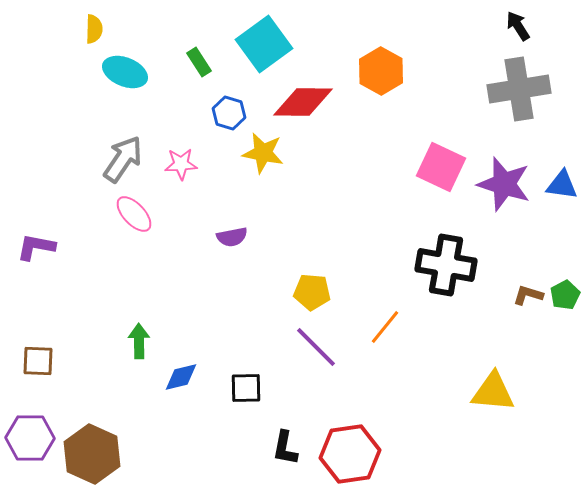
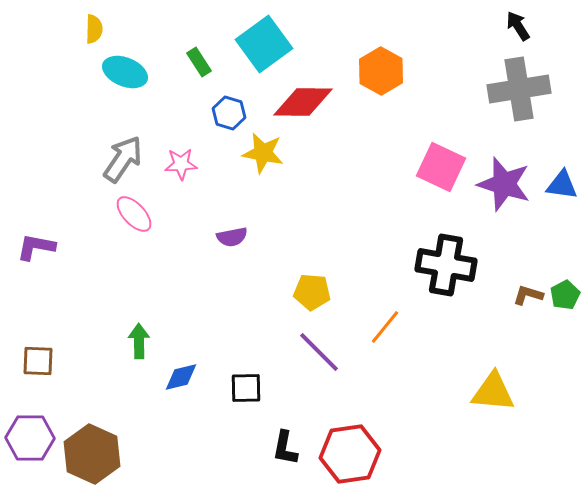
purple line: moved 3 px right, 5 px down
